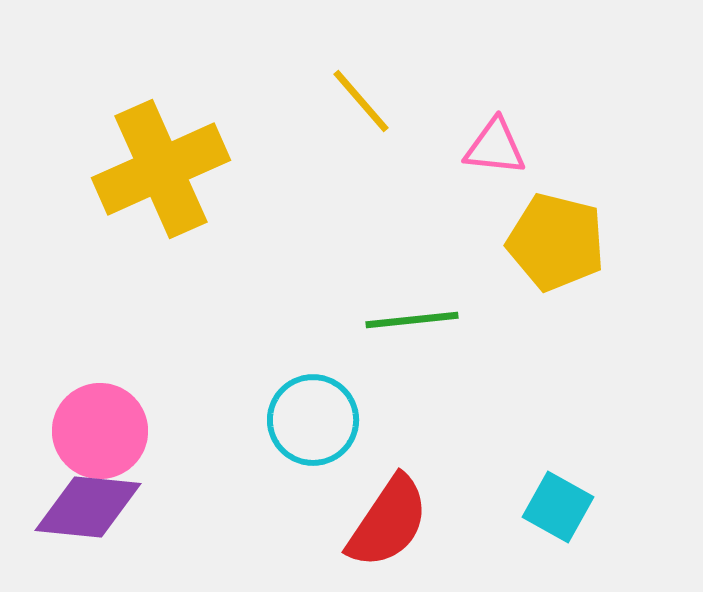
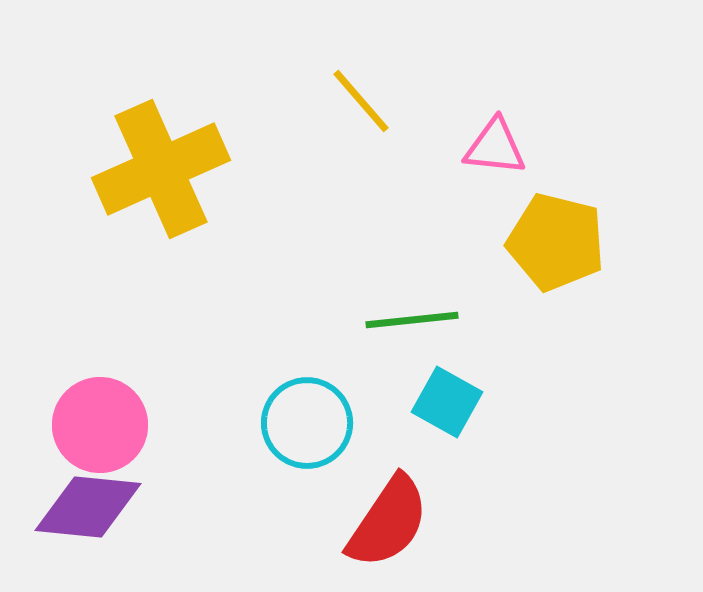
cyan circle: moved 6 px left, 3 px down
pink circle: moved 6 px up
cyan square: moved 111 px left, 105 px up
